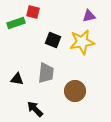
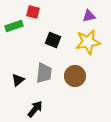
green rectangle: moved 2 px left, 3 px down
yellow star: moved 6 px right
gray trapezoid: moved 2 px left
black triangle: moved 1 px right, 1 px down; rotated 48 degrees counterclockwise
brown circle: moved 15 px up
black arrow: rotated 84 degrees clockwise
